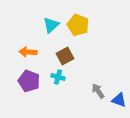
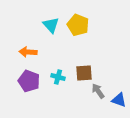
cyan triangle: rotated 30 degrees counterclockwise
brown square: moved 19 px right, 17 px down; rotated 24 degrees clockwise
